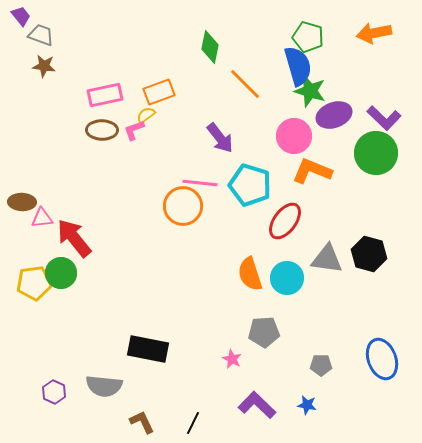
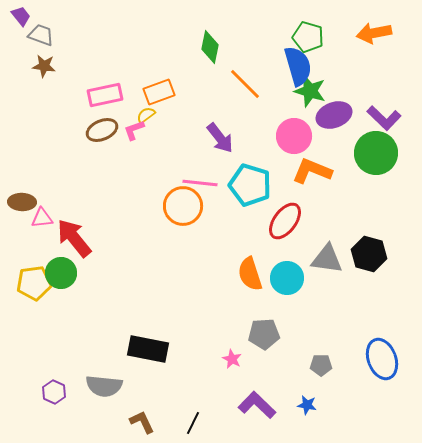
brown ellipse at (102, 130): rotated 24 degrees counterclockwise
gray pentagon at (264, 332): moved 2 px down
